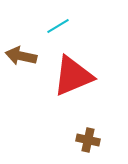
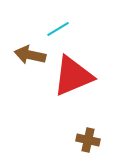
cyan line: moved 3 px down
brown arrow: moved 9 px right, 1 px up
